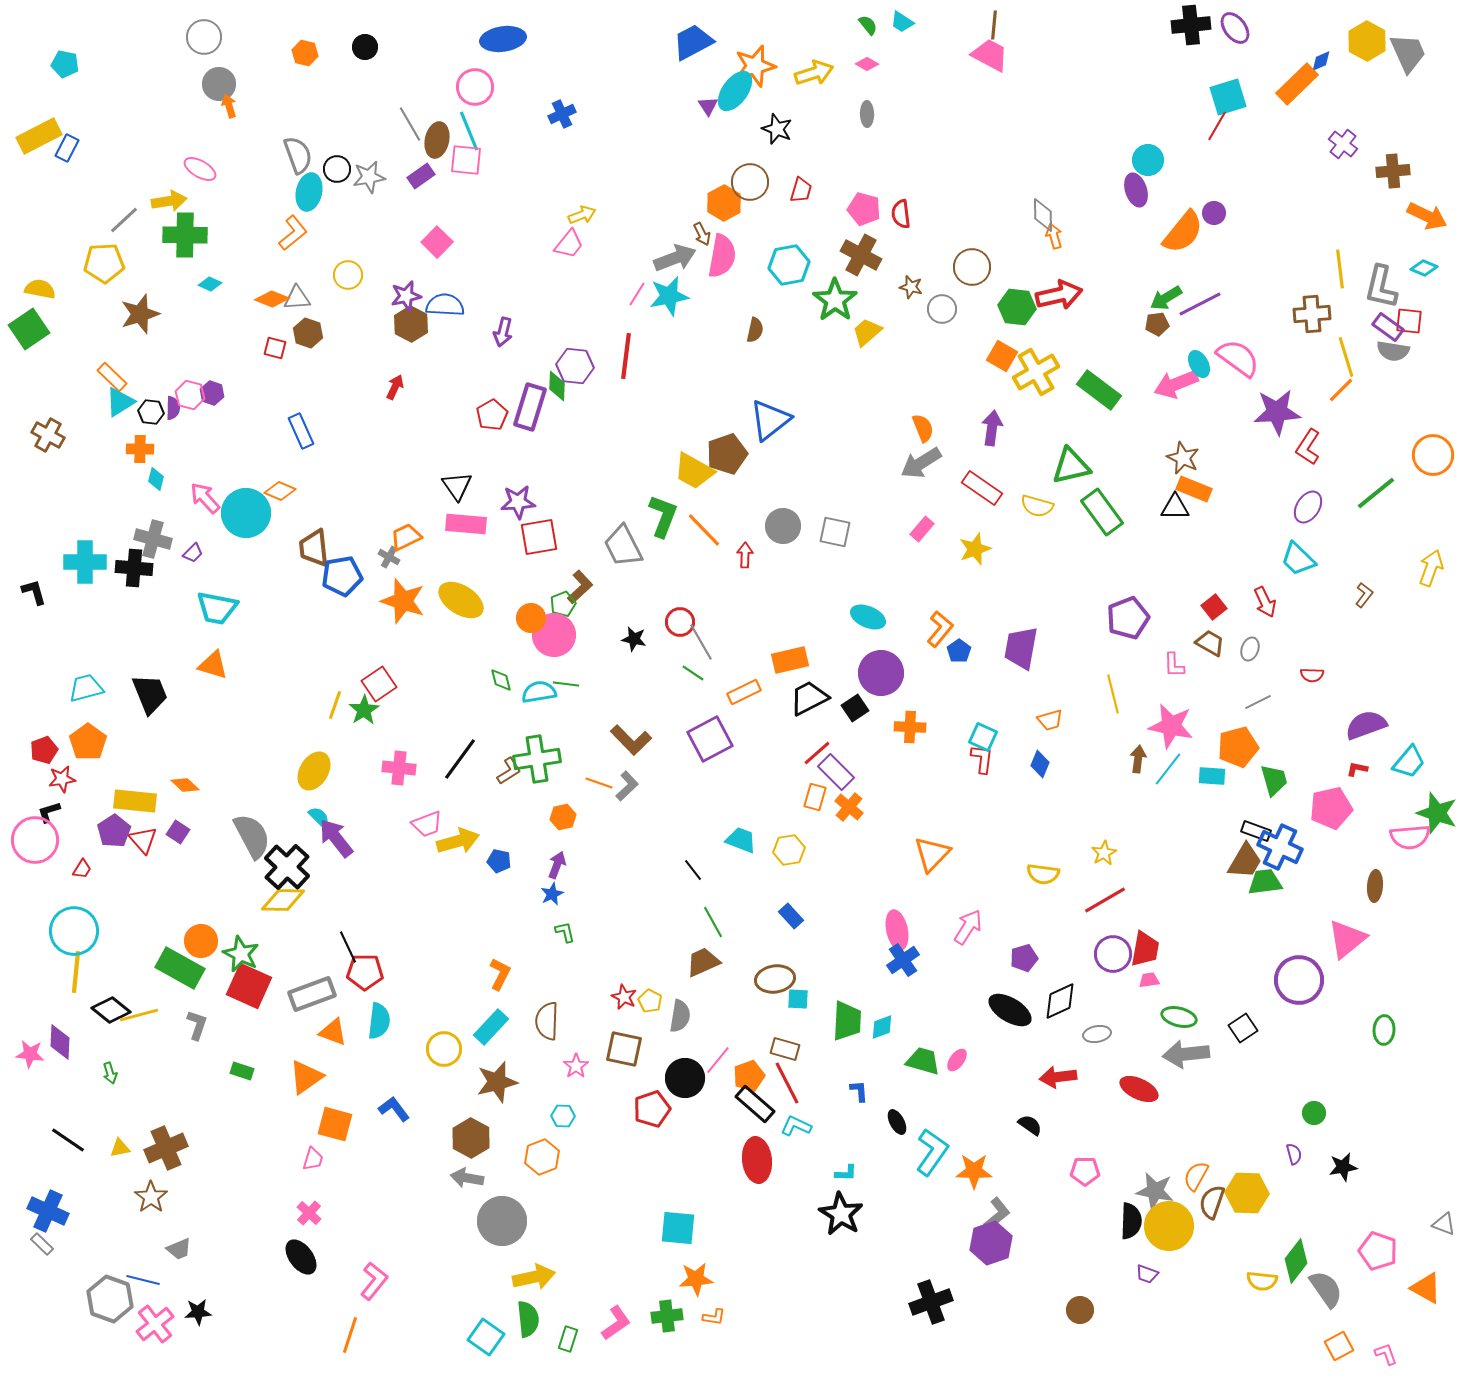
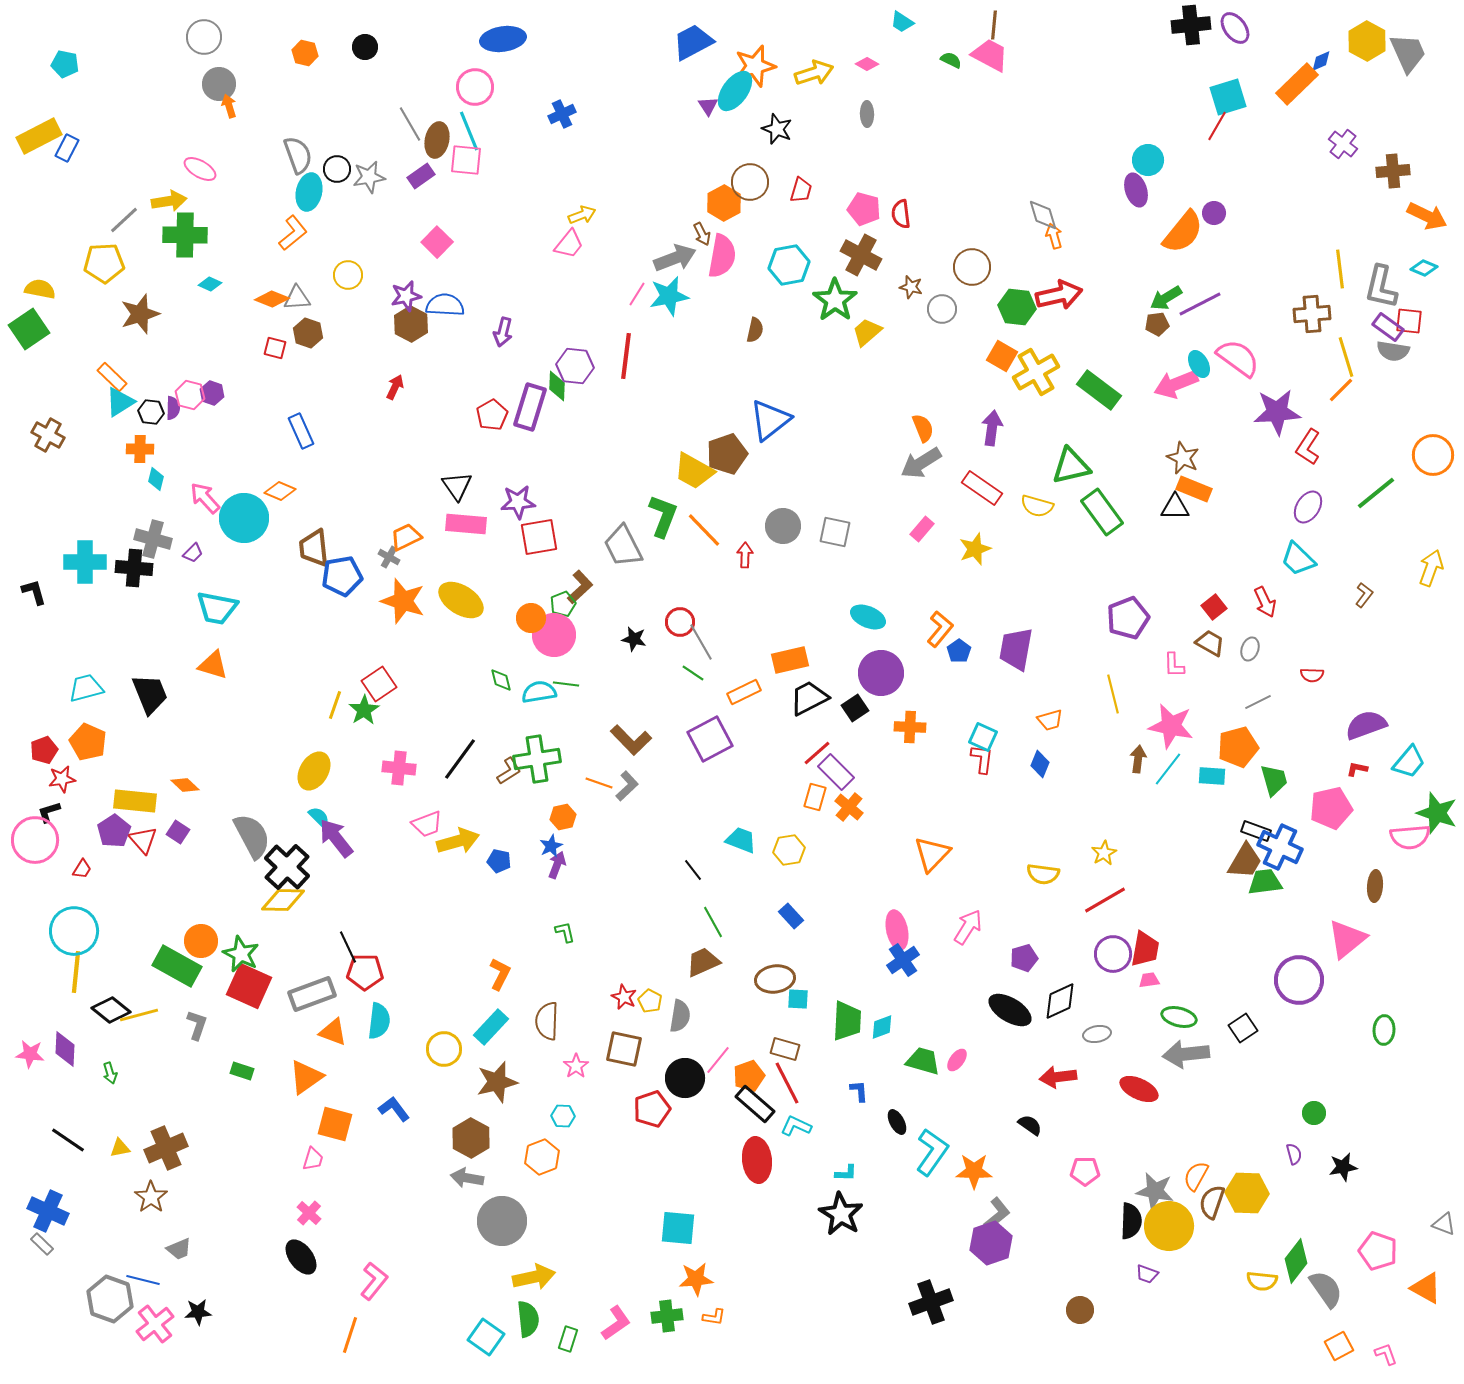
green semicircle at (868, 25): moved 83 px right, 35 px down; rotated 25 degrees counterclockwise
gray diamond at (1043, 215): rotated 16 degrees counterclockwise
cyan circle at (246, 513): moved 2 px left, 5 px down
purple trapezoid at (1021, 648): moved 5 px left, 1 px down
orange pentagon at (88, 742): rotated 12 degrees counterclockwise
blue star at (552, 894): moved 1 px left, 48 px up
green rectangle at (180, 968): moved 3 px left, 2 px up
purple diamond at (60, 1042): moved 5 px right, 7 px down
